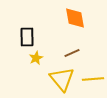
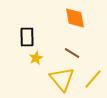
brown line: rotated 56 degrees clockwise
yellow line: rotated 45 degrees counterclockwise
